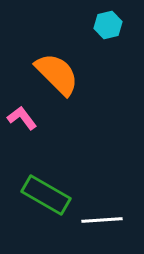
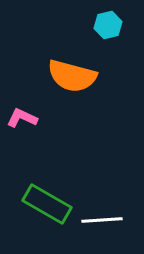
orange semicircle: moved 15 px right, 2 px down; rotated 150 degrees clockwise
pink L-shape: rotated 28 degrees counterclockwise
green rectangle: moved 1 px right, 9 px down
